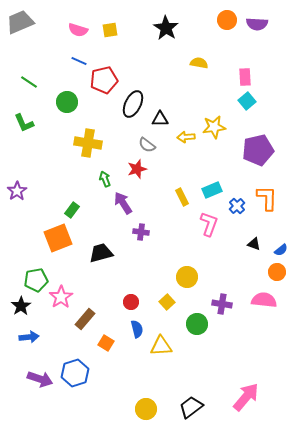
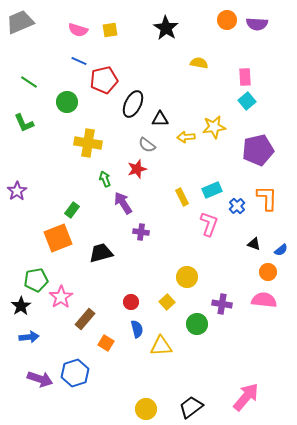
orange circle at (277, 272): moved 9 px left
